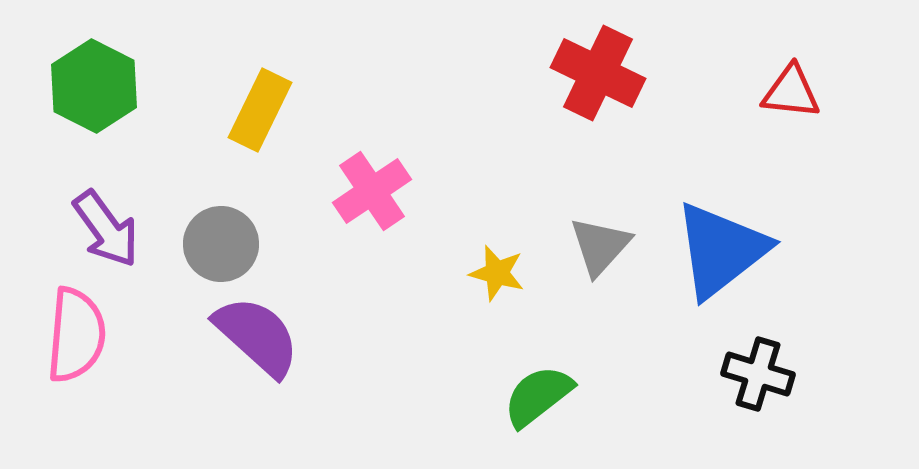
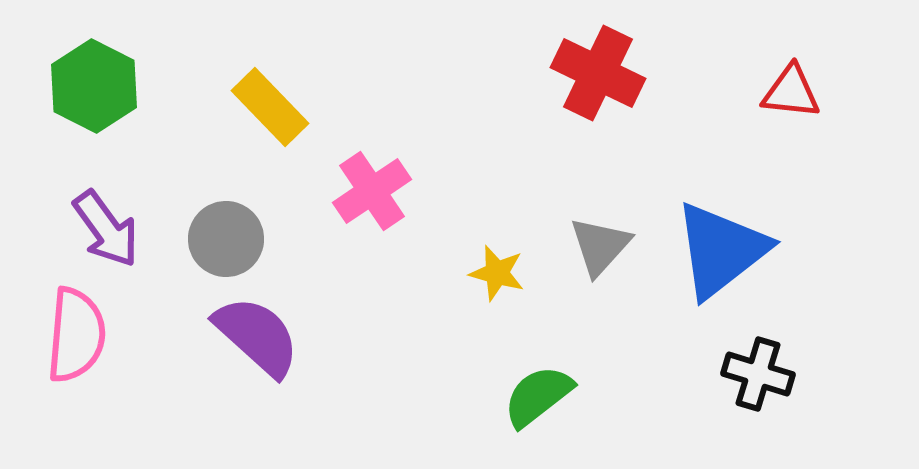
yellow rectangle: moved 10 px right, 3 px up; rotated 70 degrees counterclockwise
gray circle: moved 5 px right, 5 px up
